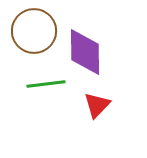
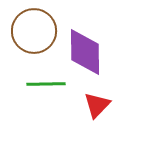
green line: rotated 6 degrees clockwise
